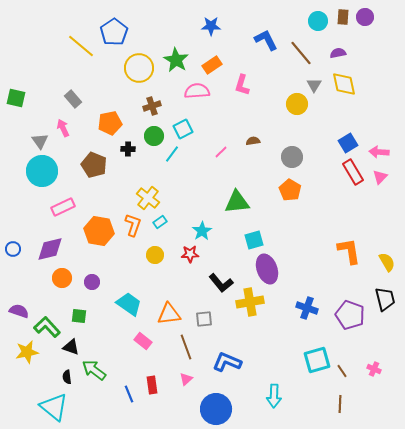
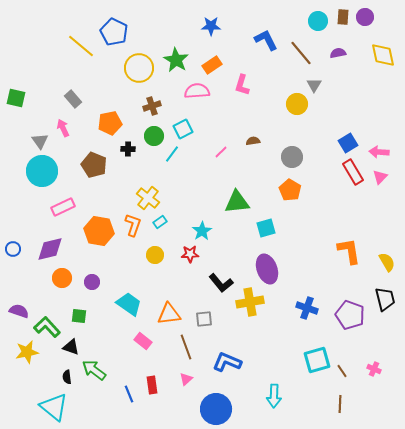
blue pentagon at (114, 32): rotated 12 degrees counterclockwise
yellow diamond at (344, 84): moved 39 px right, 29 px up
cyan square at (254, 240): moved 12 px right, 12 px up
